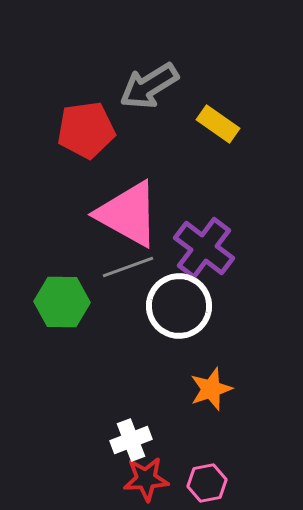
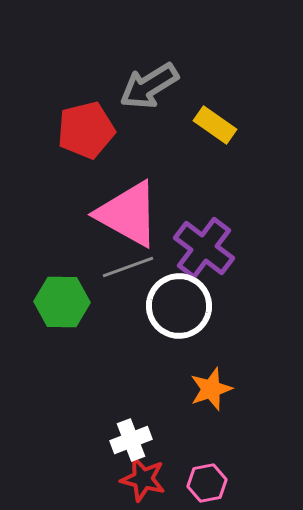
yellow rectangle: moved 3 px left, 1 px down
red pentagon: rotated 6 degrees counterclockwise
red star: moved 3 px left; rotated 18 degrees clockwise
